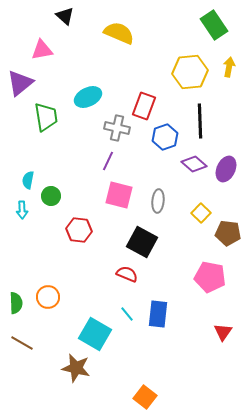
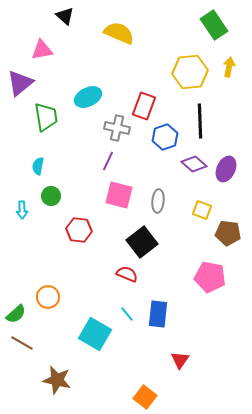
cyan semicircle: moved 10 px right, 14 px up
yellow square: moved 1 px right, 3 px up; rotated 24 degrees counterclockwise
black square: rotated 24 degrees clockwise
green semicircle: moved 11 px down; rotated 50 degrees clockwise
red triangle: moved 43 px left, 28 px down
brown star: moved 19 px left, 12 px down
